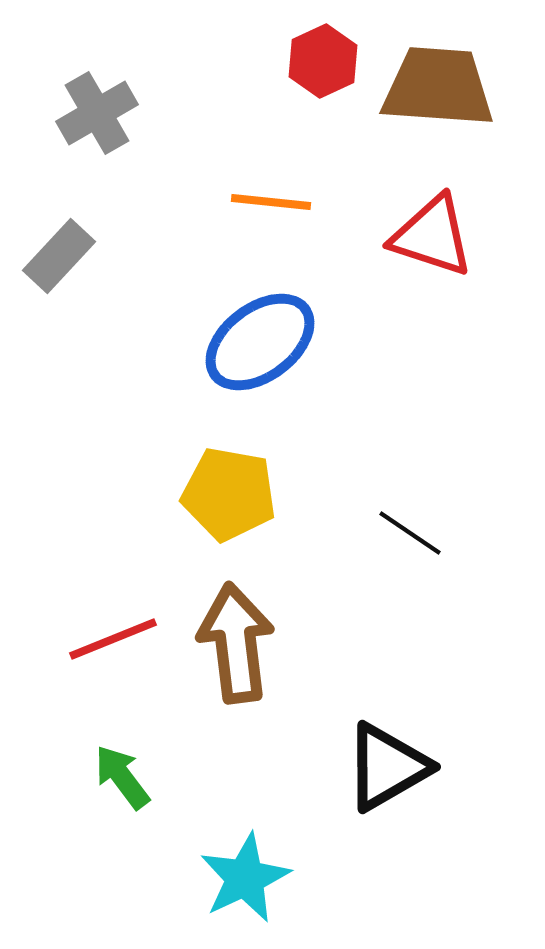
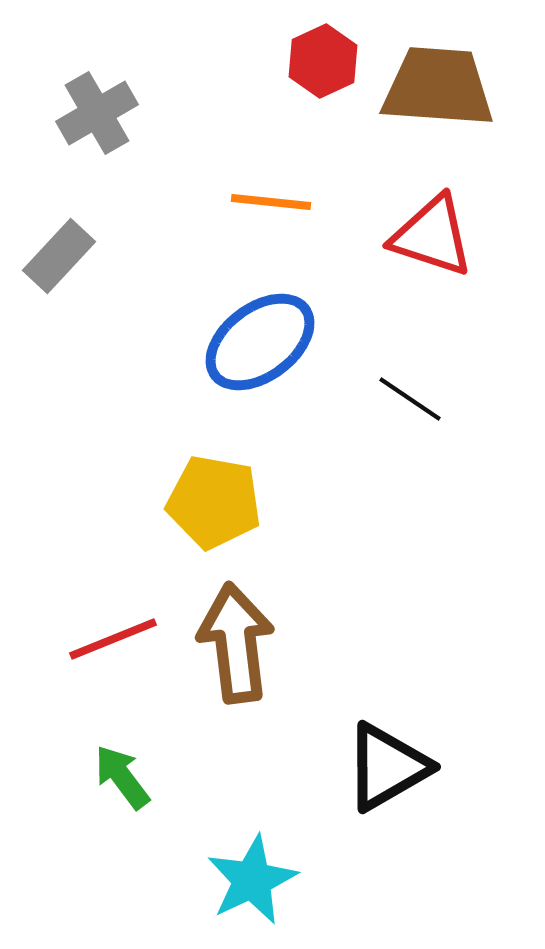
yellow pentagon: moved 15 px left, 8 px down
black line: moved 134 px up
cyan star: moved 7 px right, 2 px down
